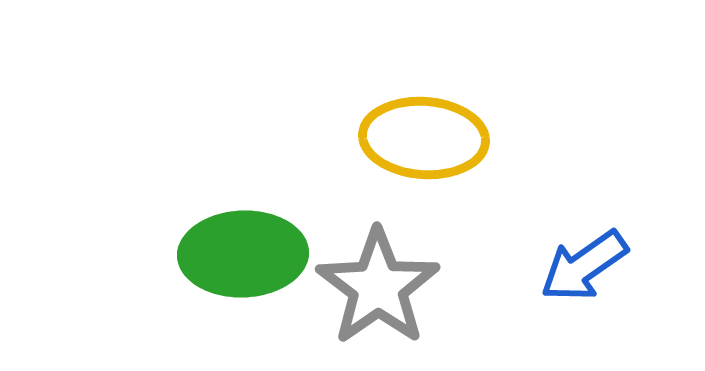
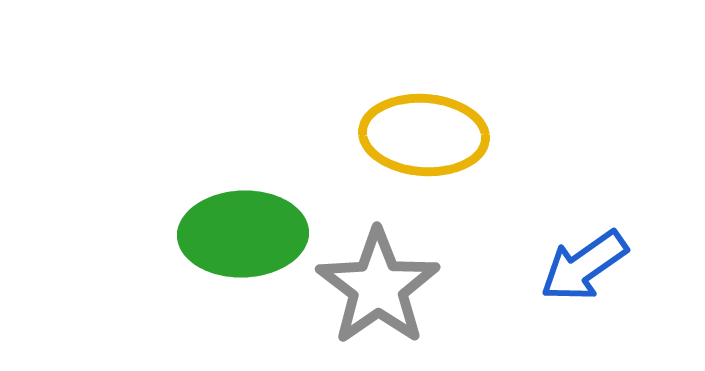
yellow ellipse: moved 3 px up
green ellipse: moved 20 px up
